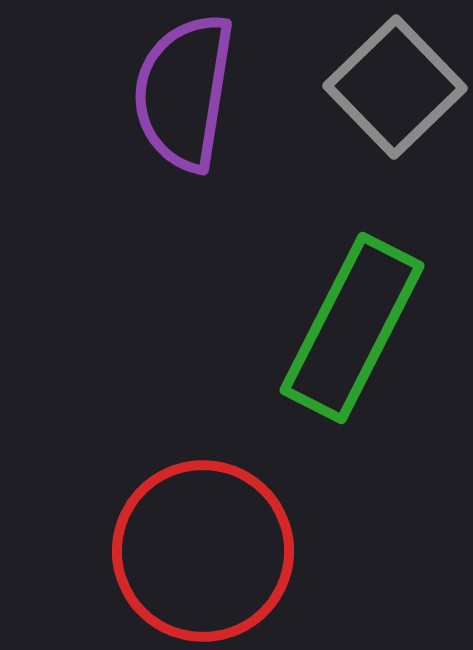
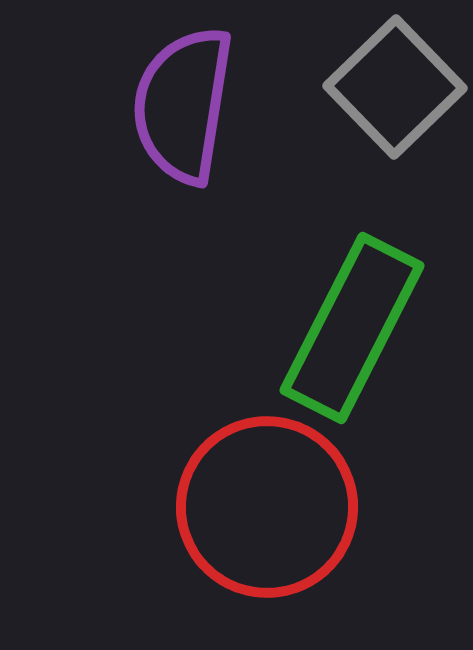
purple semicircle: moved 1 px left, 13 px down
red circle: moved 64 px right, 44 px up
